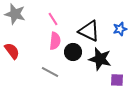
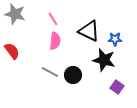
blue star: moved 5 px left, 10 px down; rotated 16 degrees clockwise
black circle: moved 23 px down
black star: moved 4 px right, 1 px down
purple square: moved 7 px down; rotated 32 degrees clockwise
